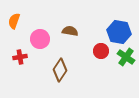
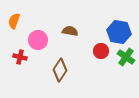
pink circle: moved 2 px left, 1 px down
red cross: rotated 24 degrees clockwise
